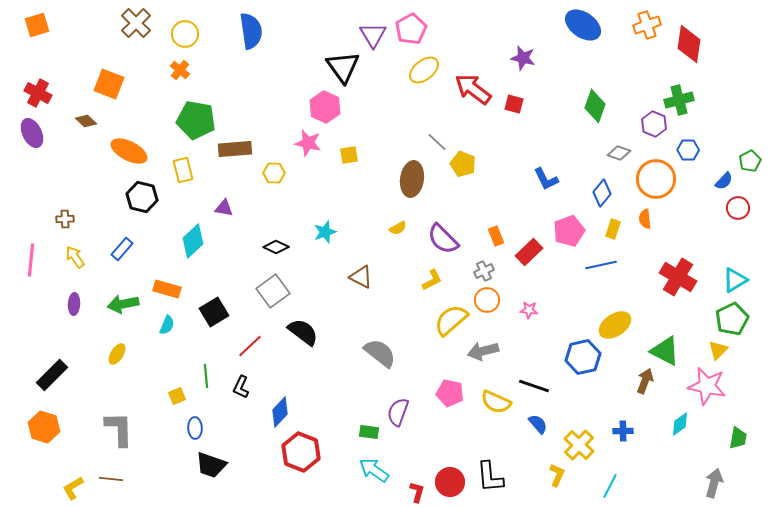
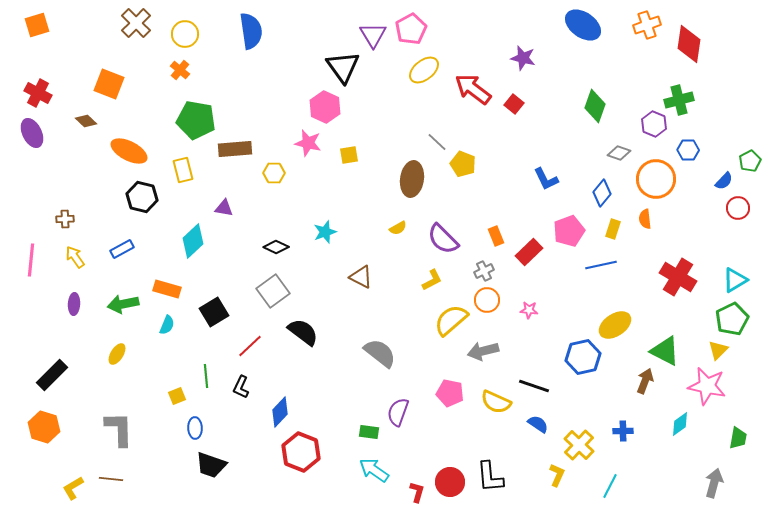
red square at (514, 104): rotated 24 degrees clockwise
blue rectangle at (122, 249): rotated 20 degrees clockwise
blue semicircle at (538, 424): rotated 15 degrees counterclockwise
